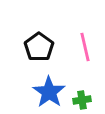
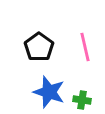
blue star: rotated 16 degrees counterclockwise
green cross: rotated 18 degrees clockwise
